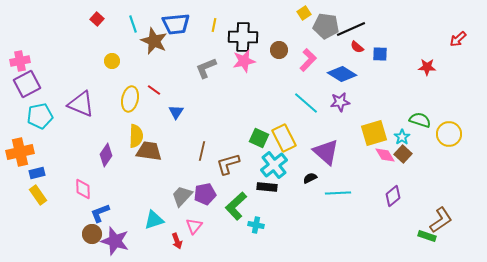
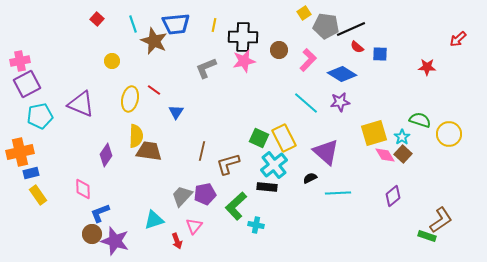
blue rectangle at (37, 173): moved 6 px left
